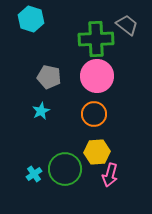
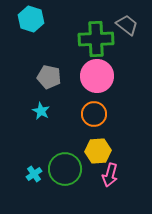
cyan star: rotated 18 degrees counterclockwise
yellow hexagon: moved 1 px right, 1 px up
